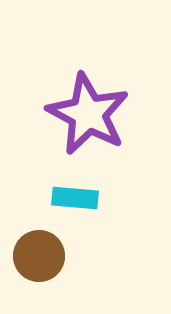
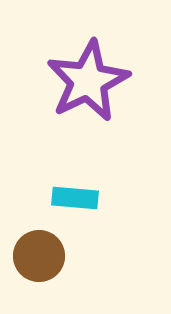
purple star: moved 33 px up; rotated 18 degrees clockwise
